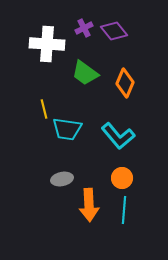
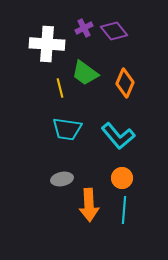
yellow line: moved 16 px right, 21 px up
